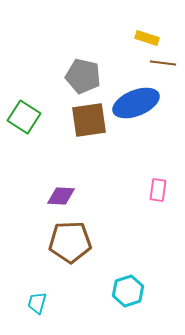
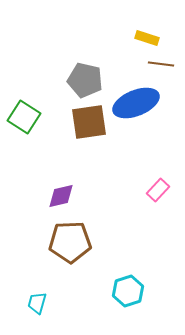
brown line: moved 2 px left, 1 px down
gray pentagon: moved 2 px right, 4 px down
brown square: moved 2 px down
pink rectangle: rotated 35 degrees clockwise
purple diamond: rotated 16 degrees counterclockwise
